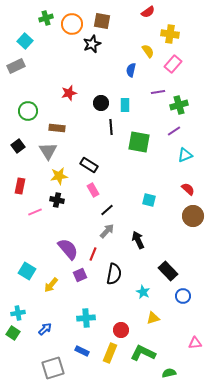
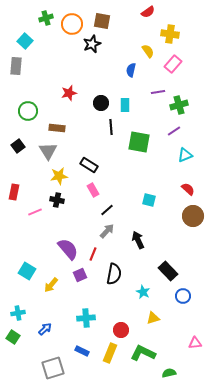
gray rectangle at (16, 66): rotated 60 degrees counterclockwise
red rectangle at (20, 186): moved 6 px left, 6 px down
green square at (13, 333): moved 4 px down
